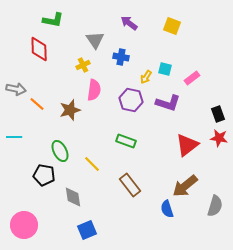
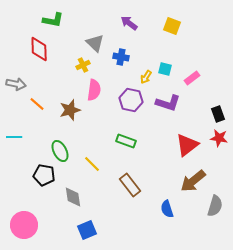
gray triangle: moved 3 px down; rotated 12 degrees counterclockwise
gray arrow: moved 5 px up
brown arrow: moved 8 px right, 5 px up
